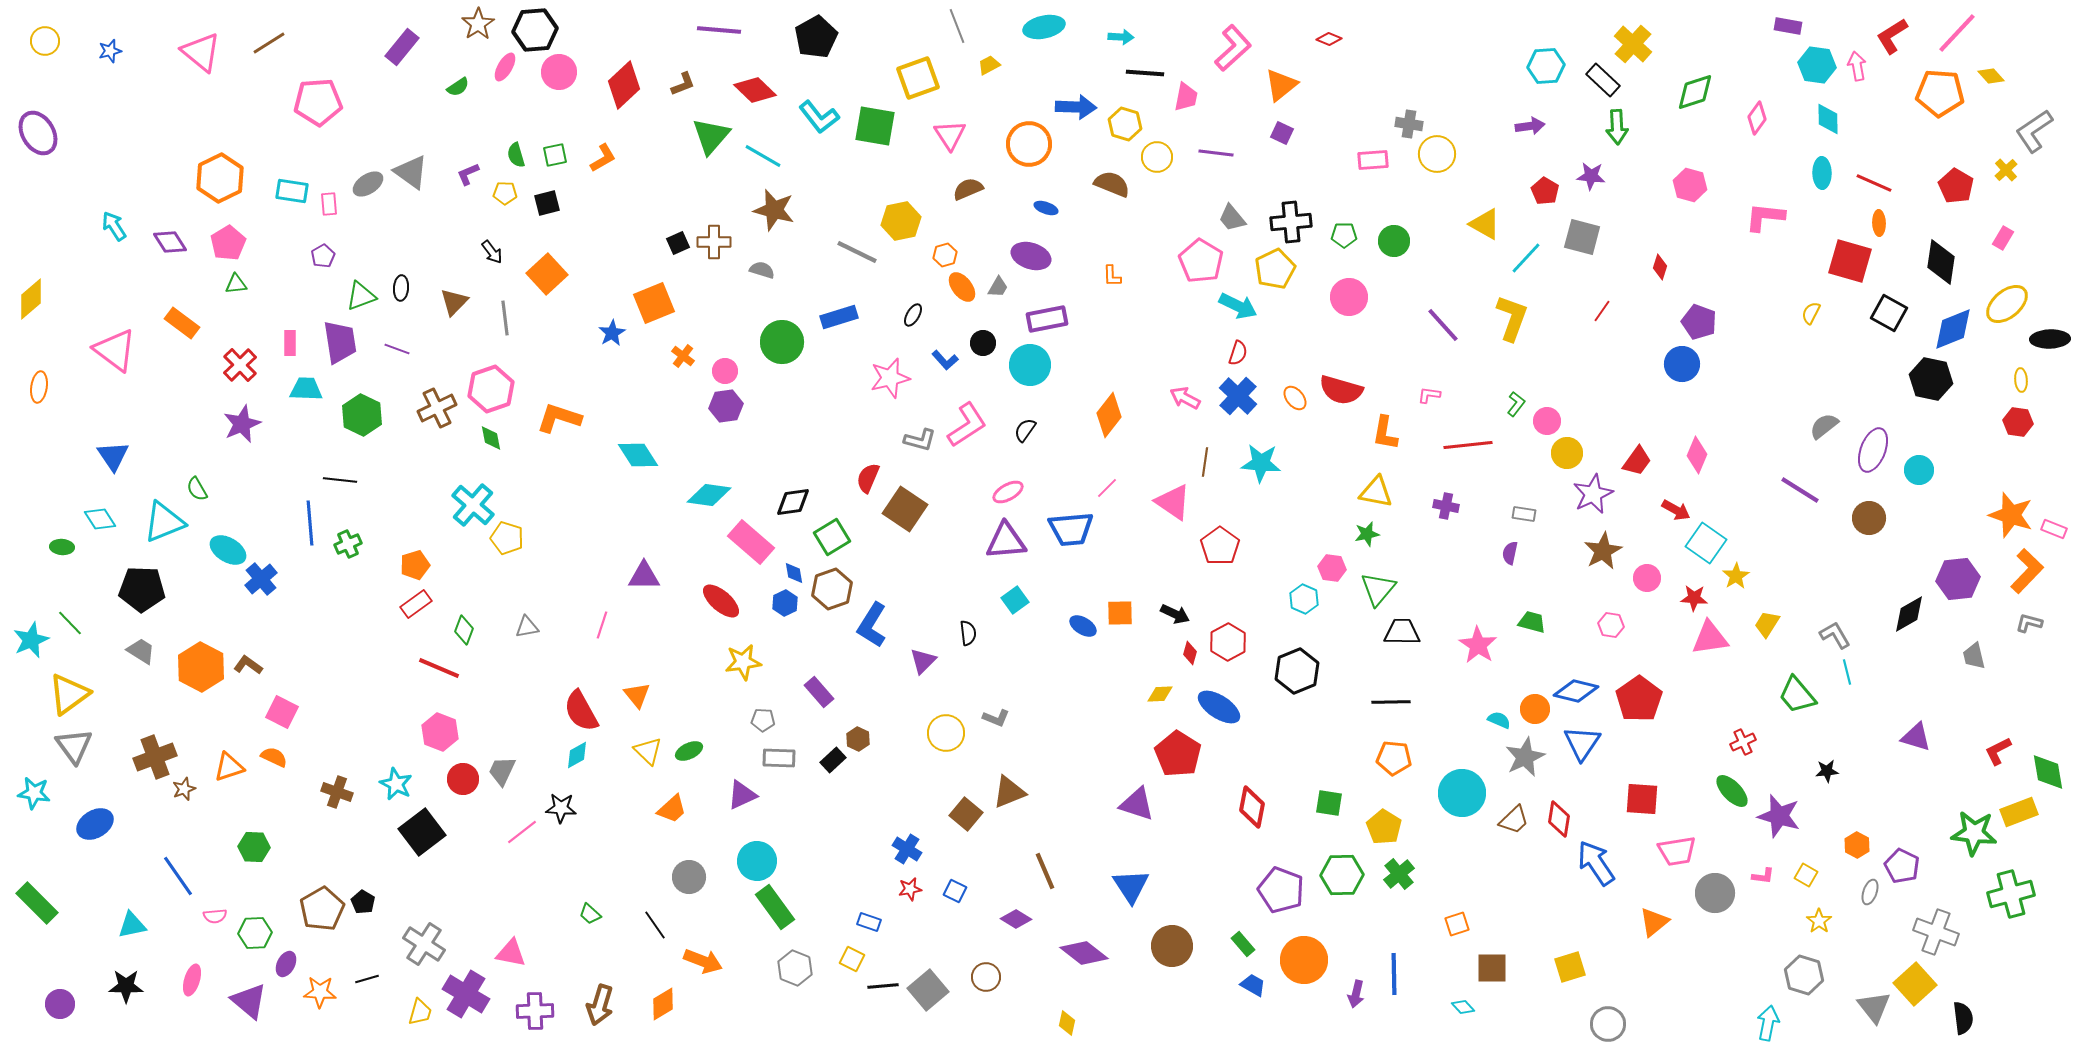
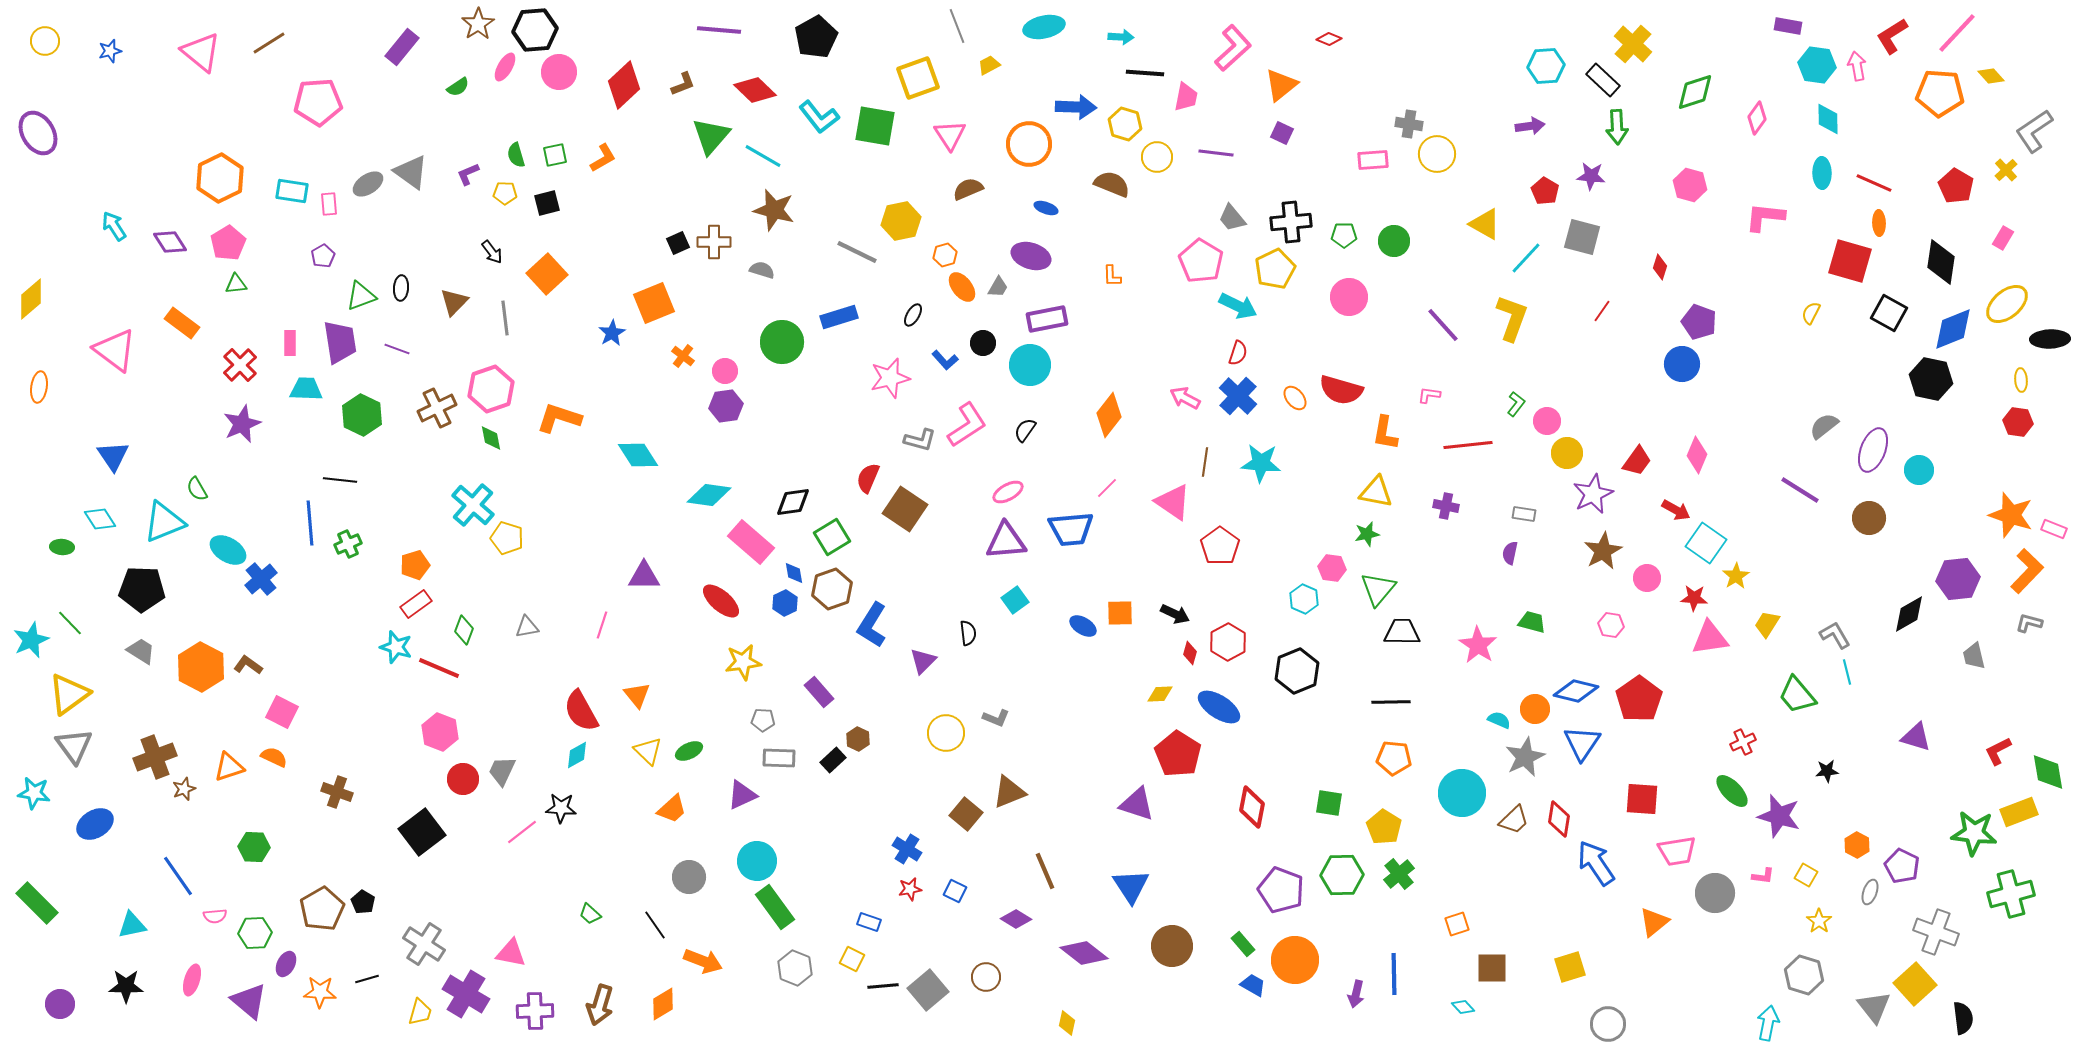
cyan star at (396, 784): moved 137 px up; rotated 8 degrees counterclockwise
orange circle at (1304, 960): moved 9 px left
